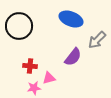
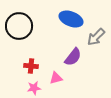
gray arrow: moved 1 px left, 3 px up
red cross: moved 1 px right
pink triangle: moved 7 px right
